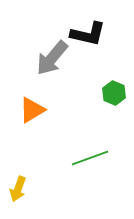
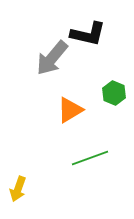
orange triangle: moved 38 px right
